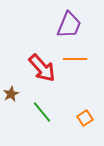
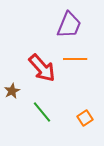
brown star: moved 1 px right, 3 px up
